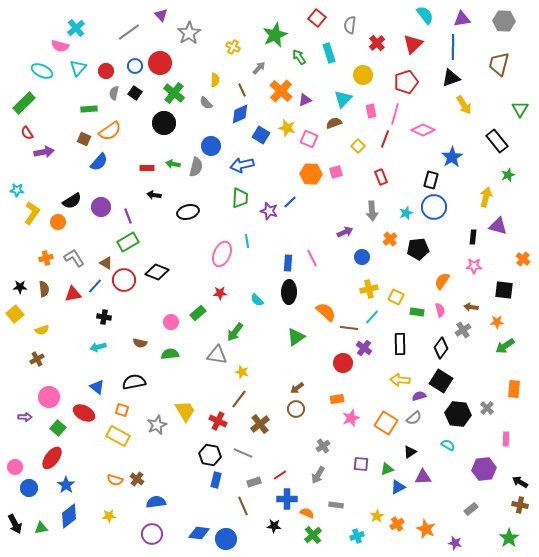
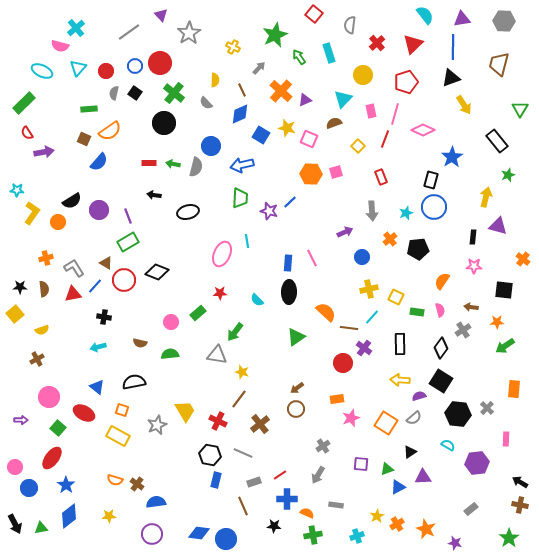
red square at (317, 18): moved 3 px left, 4 px up
red rectangle at (147, 168): moved 2 px right, 5 px up
purple circle at (101, 207): moved 2 px left, 3 px down
gray L-shape at (74, 258): moved 10 px down
purple arrow at (25, 417): moved 4 px left, 3 px down
purple hexagon at (484, 469): moved 7 px left, 6 px up
brown cross at (137, 479): moved 5 px down
green cross at (313, 535): rotated 30 degrees clockwise
